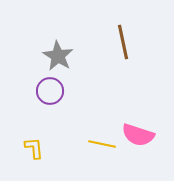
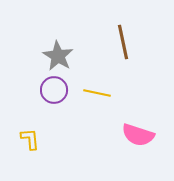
purple circle: moved 4 px right, 1 px up
yellow line: moved 5 px left, 51 px up
yellow L-shape: moved 4 px left, 9 px up
